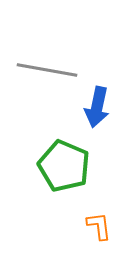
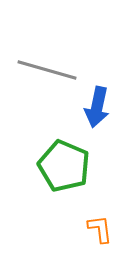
gray line: rotated 6 degrees clockwise
orange L-shape: moved 1 px right, 3 px down
